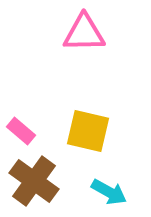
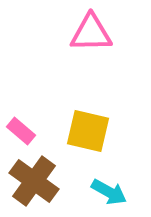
pink triangle: moved 7 px right
